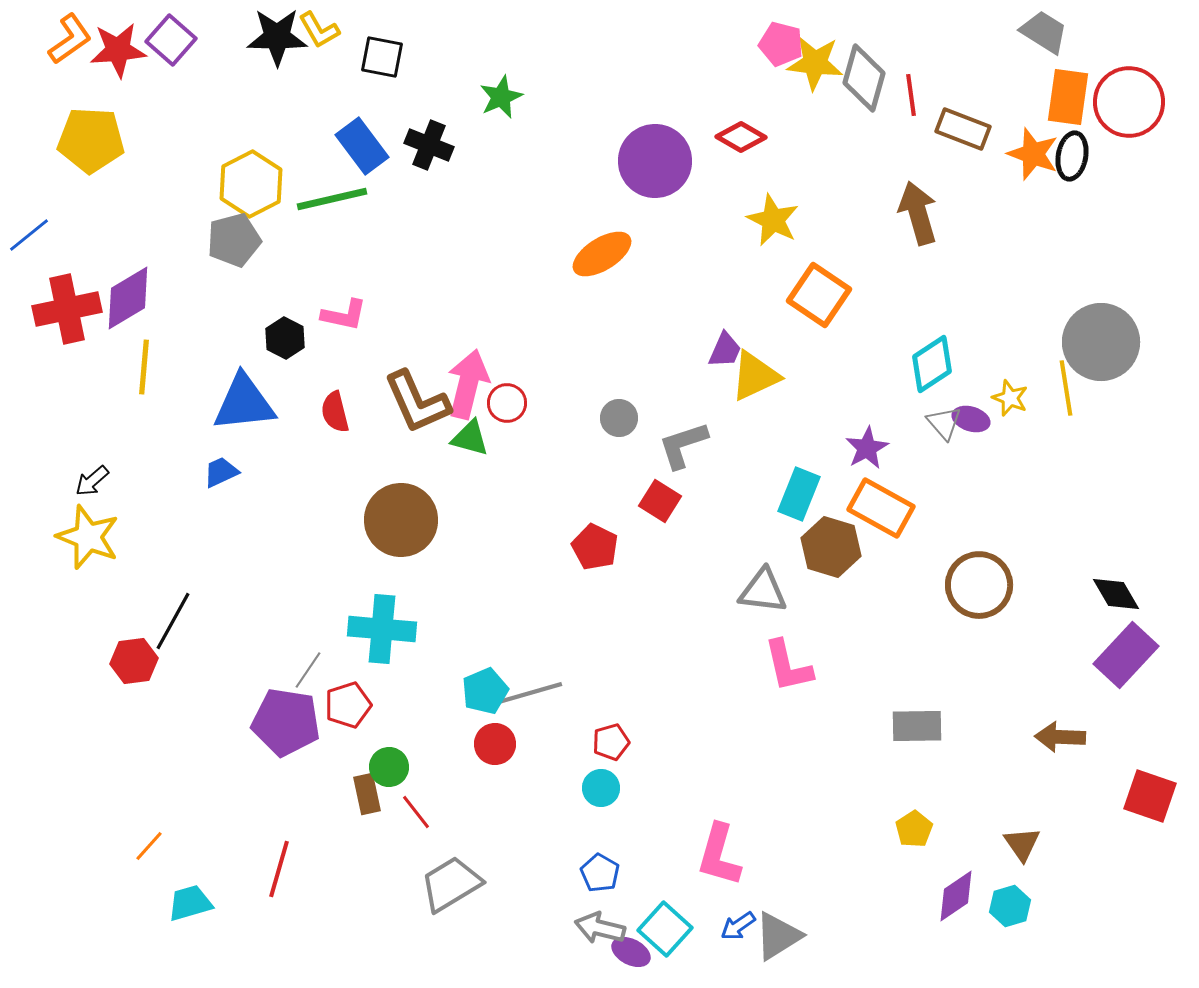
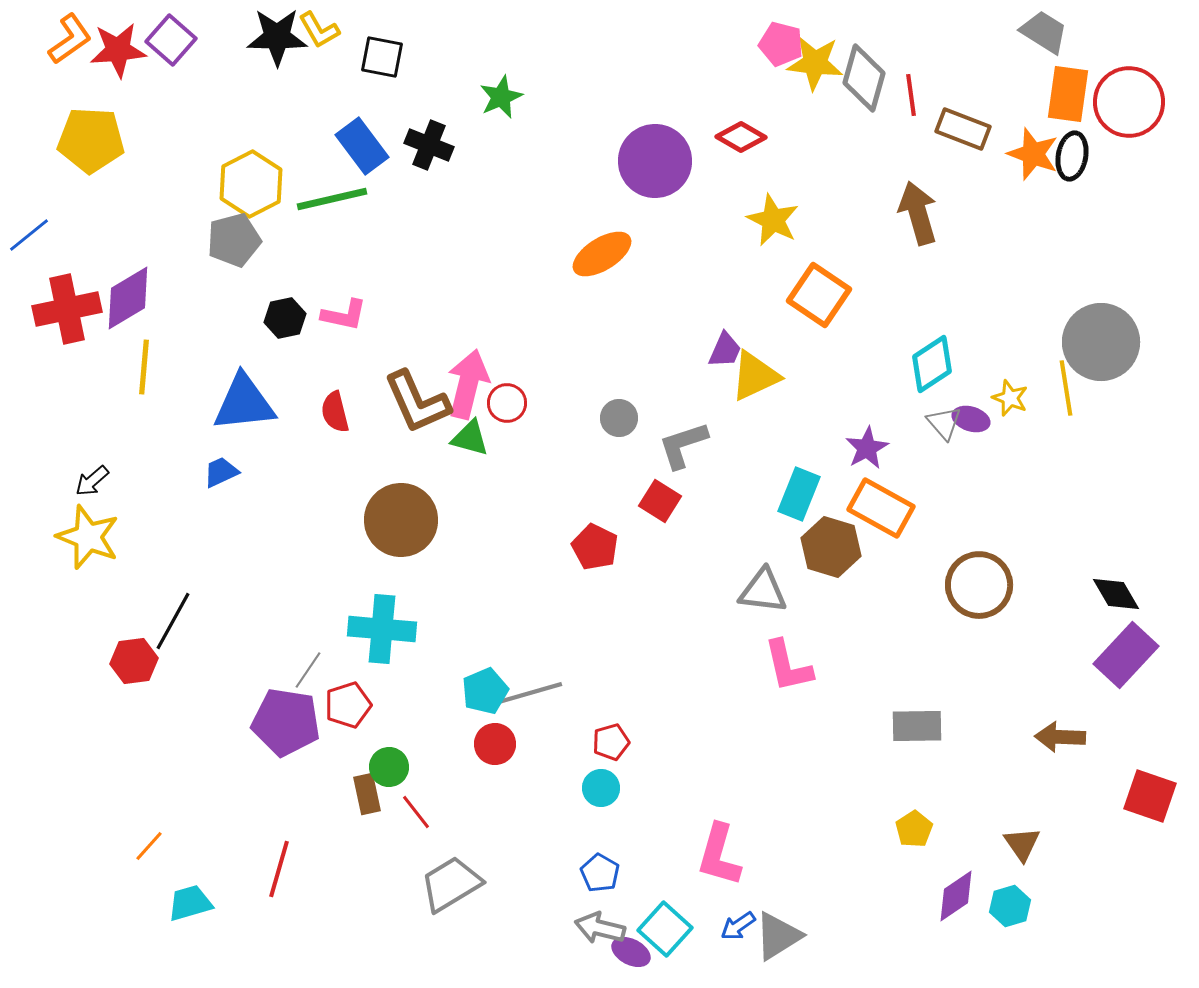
orange rectangle at (1068, 97): moved 3 px up
black hexagon at (285, 338): moved 20 px up; rotated 21 degrees clockwise
